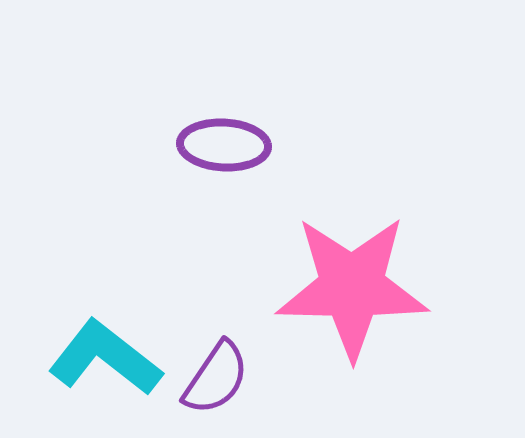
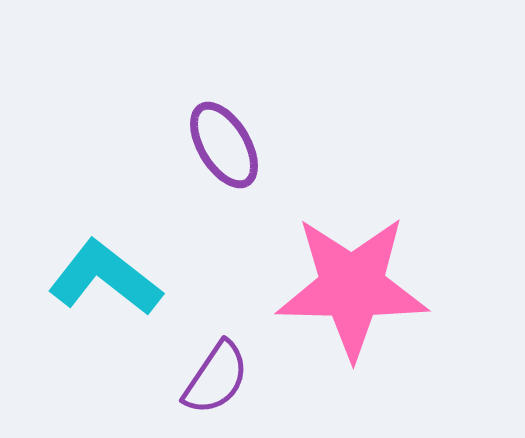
purple ellipse: rotated 56 degrees clockwise
cyan L-shape: moved 80 px up
